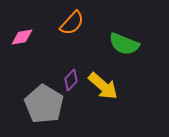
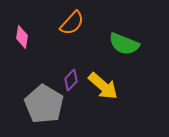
pink diamond: rotated 70 degrees counterclockwise
